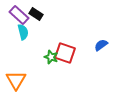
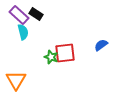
red square: rotated 25 degrees counterclockwise
